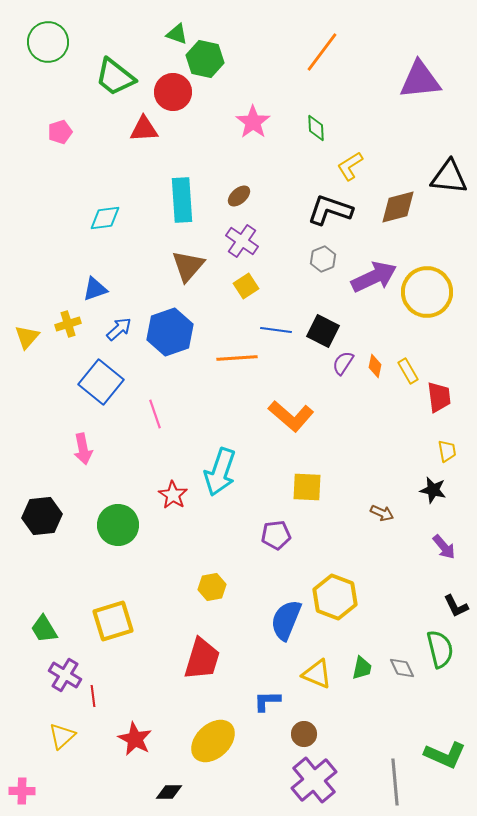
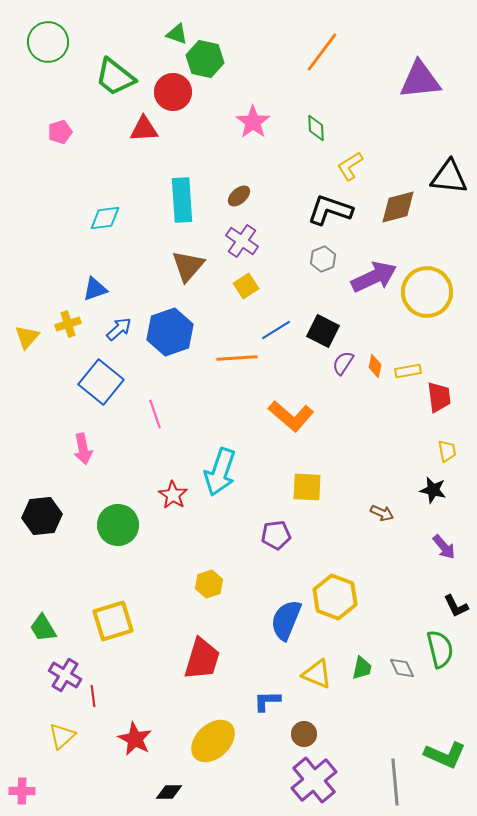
blue line at (276, 330): rotated 40 degrees counterclockwise
yellow rectangle at (408, 371): rotated 70 degrees counterclockwise
yellow hexagon at (212, 587): moved 3 px left, 3 px up; rotated 8 degrees counterclockwise
green trapezoid at (44, 629): moved 1 px left, 1 px up
